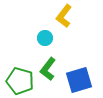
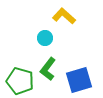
yellow L-shape: rotated 95 degrees clockwise
